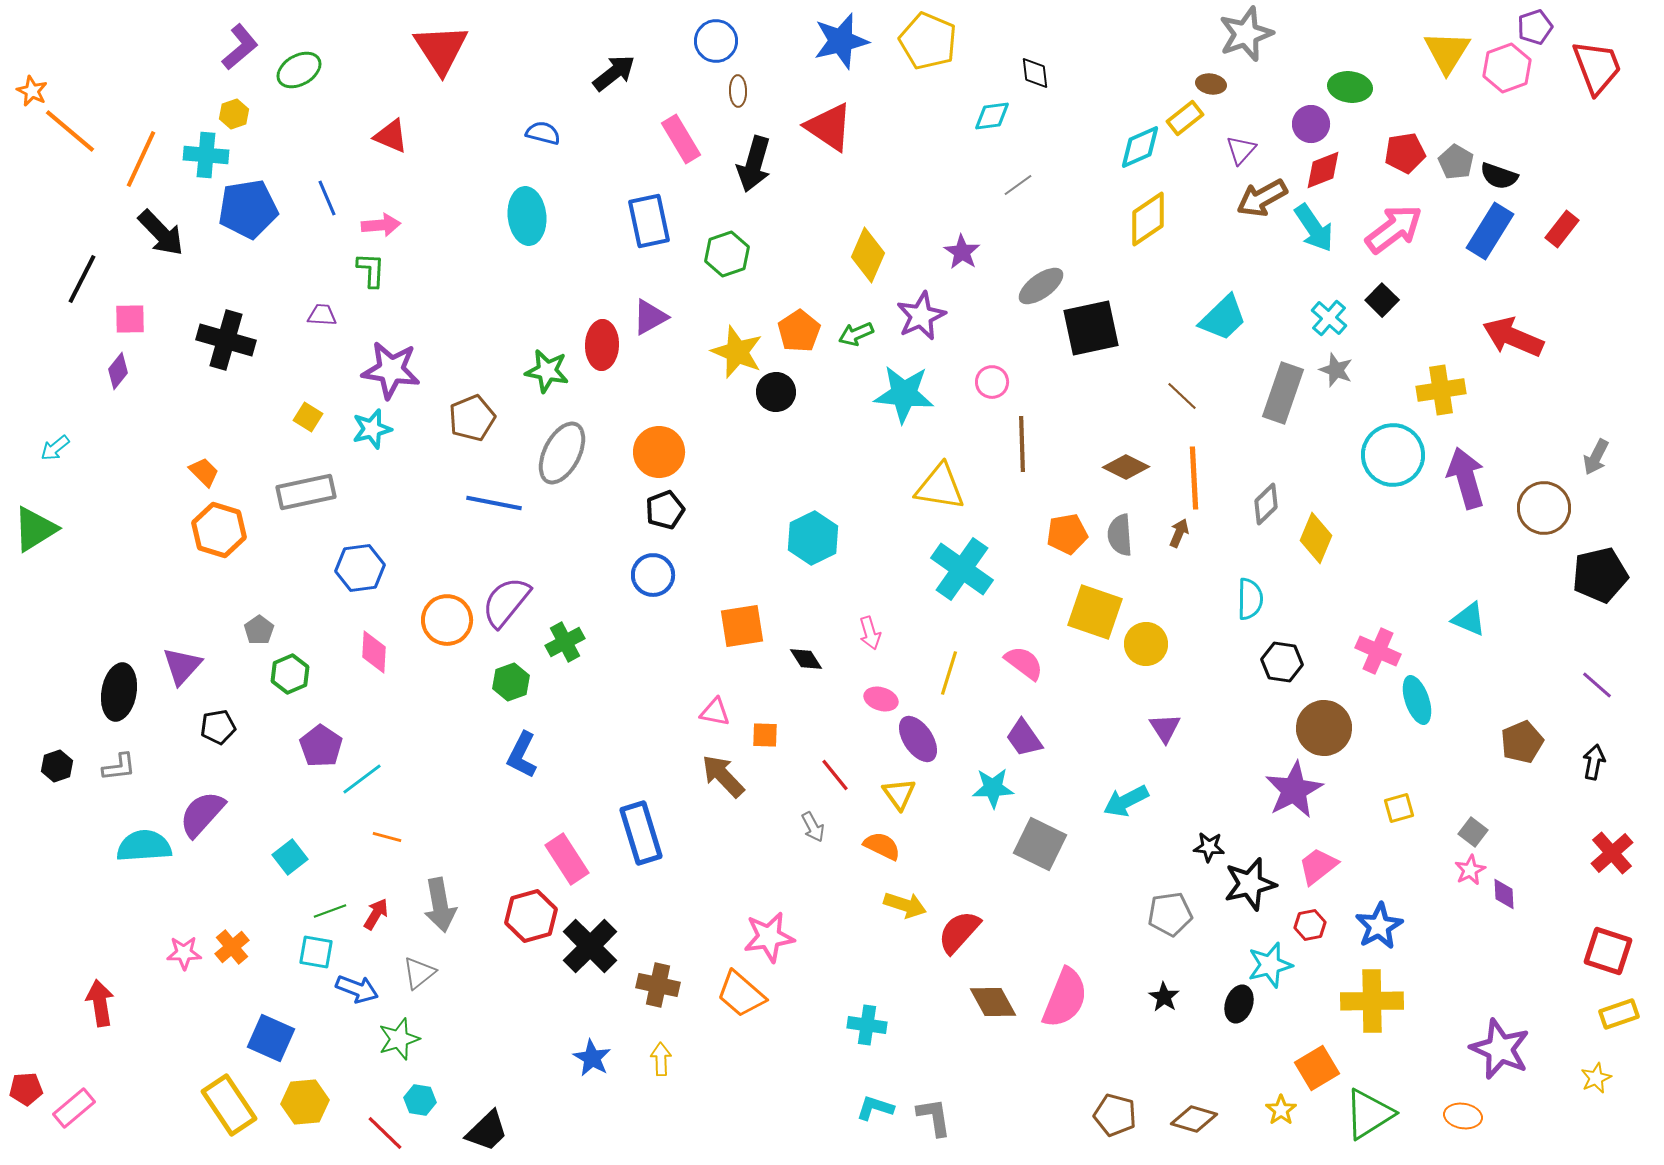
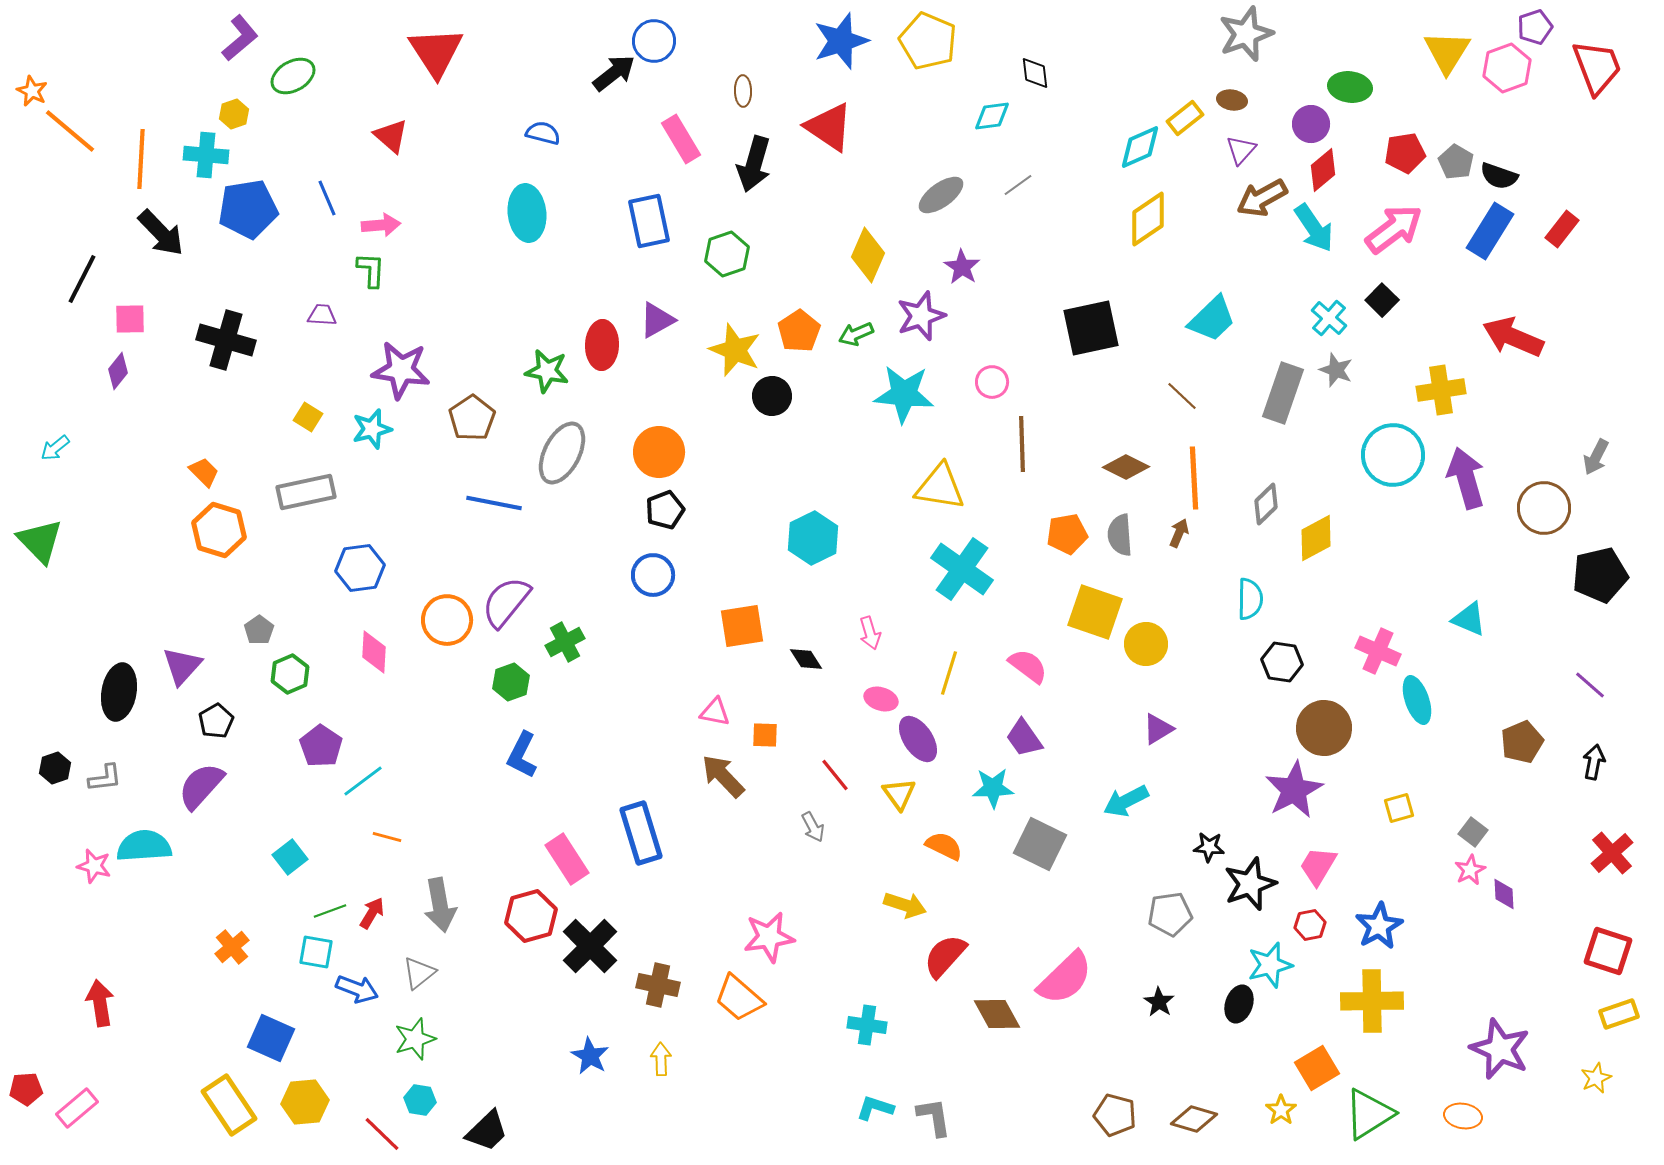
blue circle at (716, 41): moved 62 px left
blue star at (841, 41): rotated 4 degrees counterclockwise
purple L-shape at (240, 47): moved 9 px up
red triangle at (441, 49): moved 5 px left, 3 px down
green ellipse at (299, 70): moved 6 px left, 6 px down
brown ellipse at (1211, 84): moved 21 px right, 16 px down
brown ellipse at (738, 91): moved 5 px right
red triangle at (391, 136): rotated 18 degrees clockwise
orange line at (141, 159): rotated 22 degrees counterclockwise
red diamond at (1323, 170): rotated 18 degrees counterclockwise
cyan ellipse at (527, 216): moved 3 px up
purple star at (962, 252): moved 15 px down
gray ellipse at (1041, 286): moved 100 px left, 91 px up
purple star at (921, 316): rotated 6 degrees clockwise
purple triangle at (650, 317): moved 7 px right, 3 px down
cyan trapezoid at (1223, 318): moved 11 px left, 1 px down
yellow star at (737, 352): moved 2 px left, 2 px up
purple star at (391, 370): moved 10 px right
black circle at (776, 392): moved 4 px left, 4 px down
brown pentagon at (472, 418): rotated 12 degrees counterclockwise
green triangle at (35, 529): moved 5 px right, 12 px down; rotated 42 degrees counterclockwise
yellow diamond at (1316, 538): rotated 39 degrees clockwise
pink semicircle at (1024, 663): moved 4 px right, 3 px down
purple line at (1597, 685): moved 7 px left
black pentagon at (218, 727): moved 2 px left, 6 px up; rotated 20 degrees counterclockwise
purple triangle at (1165, 728): moved 7 px left, 1 px down; rotated 32 degrees clockwise
black hexagon at (57, 766): moved 2 px left, 2 px down
gray L-shape at (119, 767): moved 14 px left, 11 px down
cyan line at (362, 779): moved 1 px right, 2 px down
purple semicircle at (202, 814): moved 1 px left, 28 px up
orange semicircle at (882, 846): moved 62 px right
pink trapezoid at (1318, 866): rotated 21 degrees counterclockwise
black star at (1250, 884): rotated 6 degrees counterclockwise
red arrow at (376, 914): moved 4 px left, 1 px up
red semicircle at (959, 932): moved 14 px left, 24 px down
pink star at (184, 953): moved 90 px left, 87 px up; rotated 16 degrees clockwise
orange trapezoid at (741, 994): moved 2 px left, 4 px down
black star at (1164, 997): moved 5 px left, 5 px down
pink semicircle at (1065, 998): moved 20 px up; rotated 24 degrees clockwise
brown diamond at (993, 1002): moved 4 px right, 12 px down
green star at (399, 1039): moved 16 px right
blue star at (592, 1058): moved 2 px left, 2 px up
pink rectangle at (74, 1108): moved 3 px right
red line at (385, 1133): moved 3 px left, 1 px down
